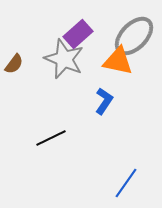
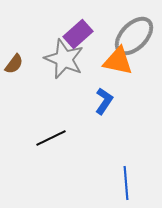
blue line: rotated 40 degrees counterclockwise
